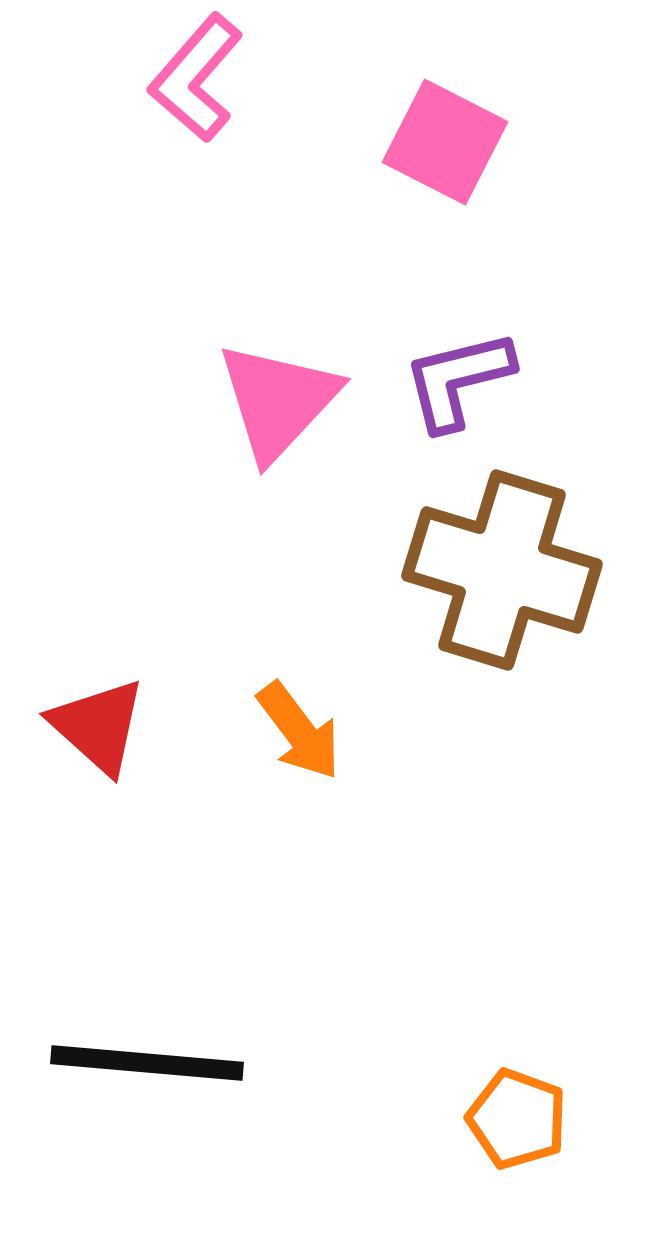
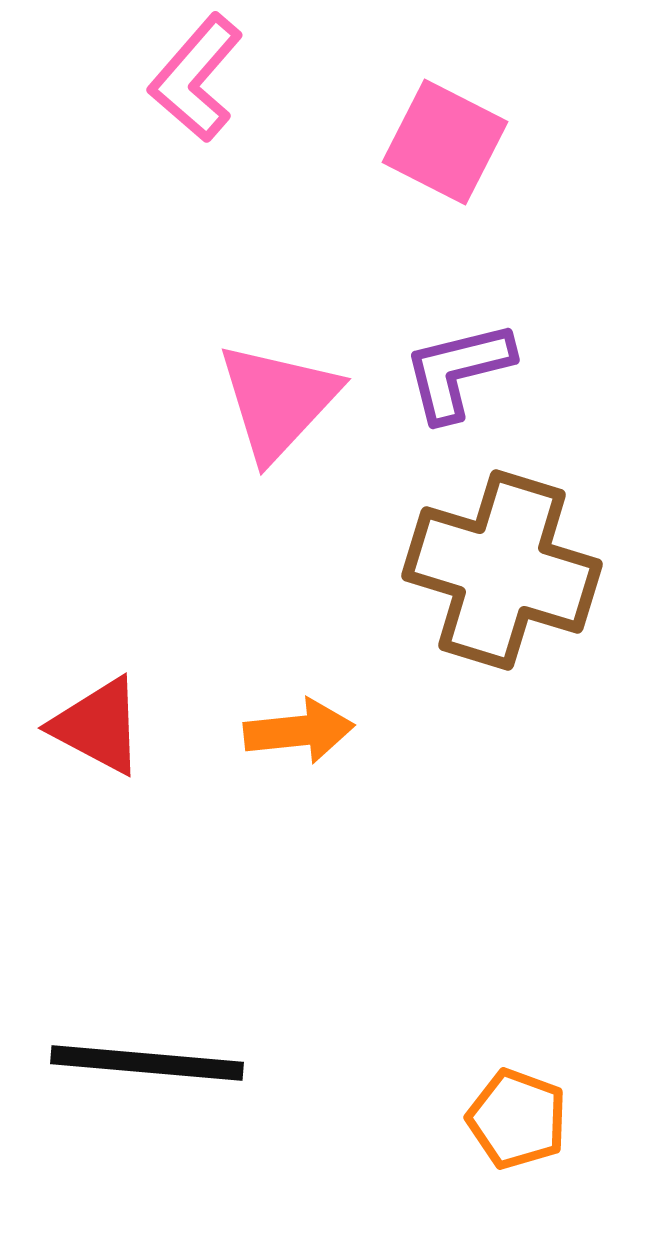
purple L-shape: moved 9 px up
red triangle: rotated 14 degrees counterclockwise
orange arrow: rotated 59 degrees counterclockwise
